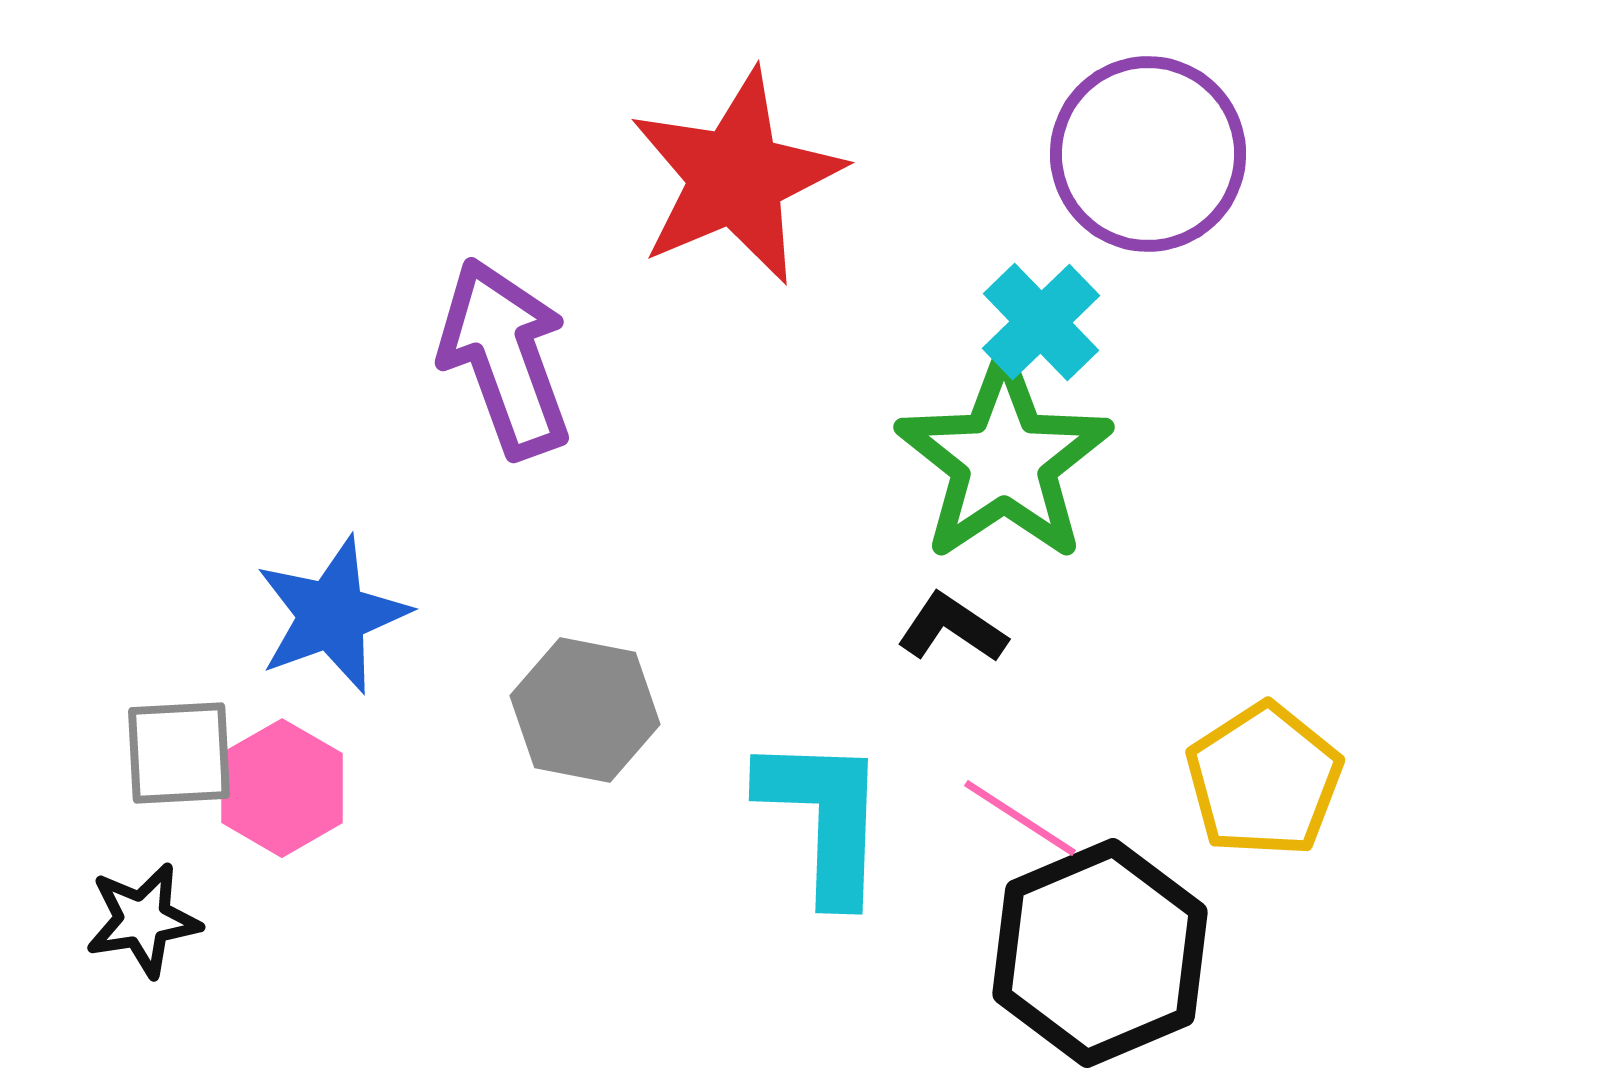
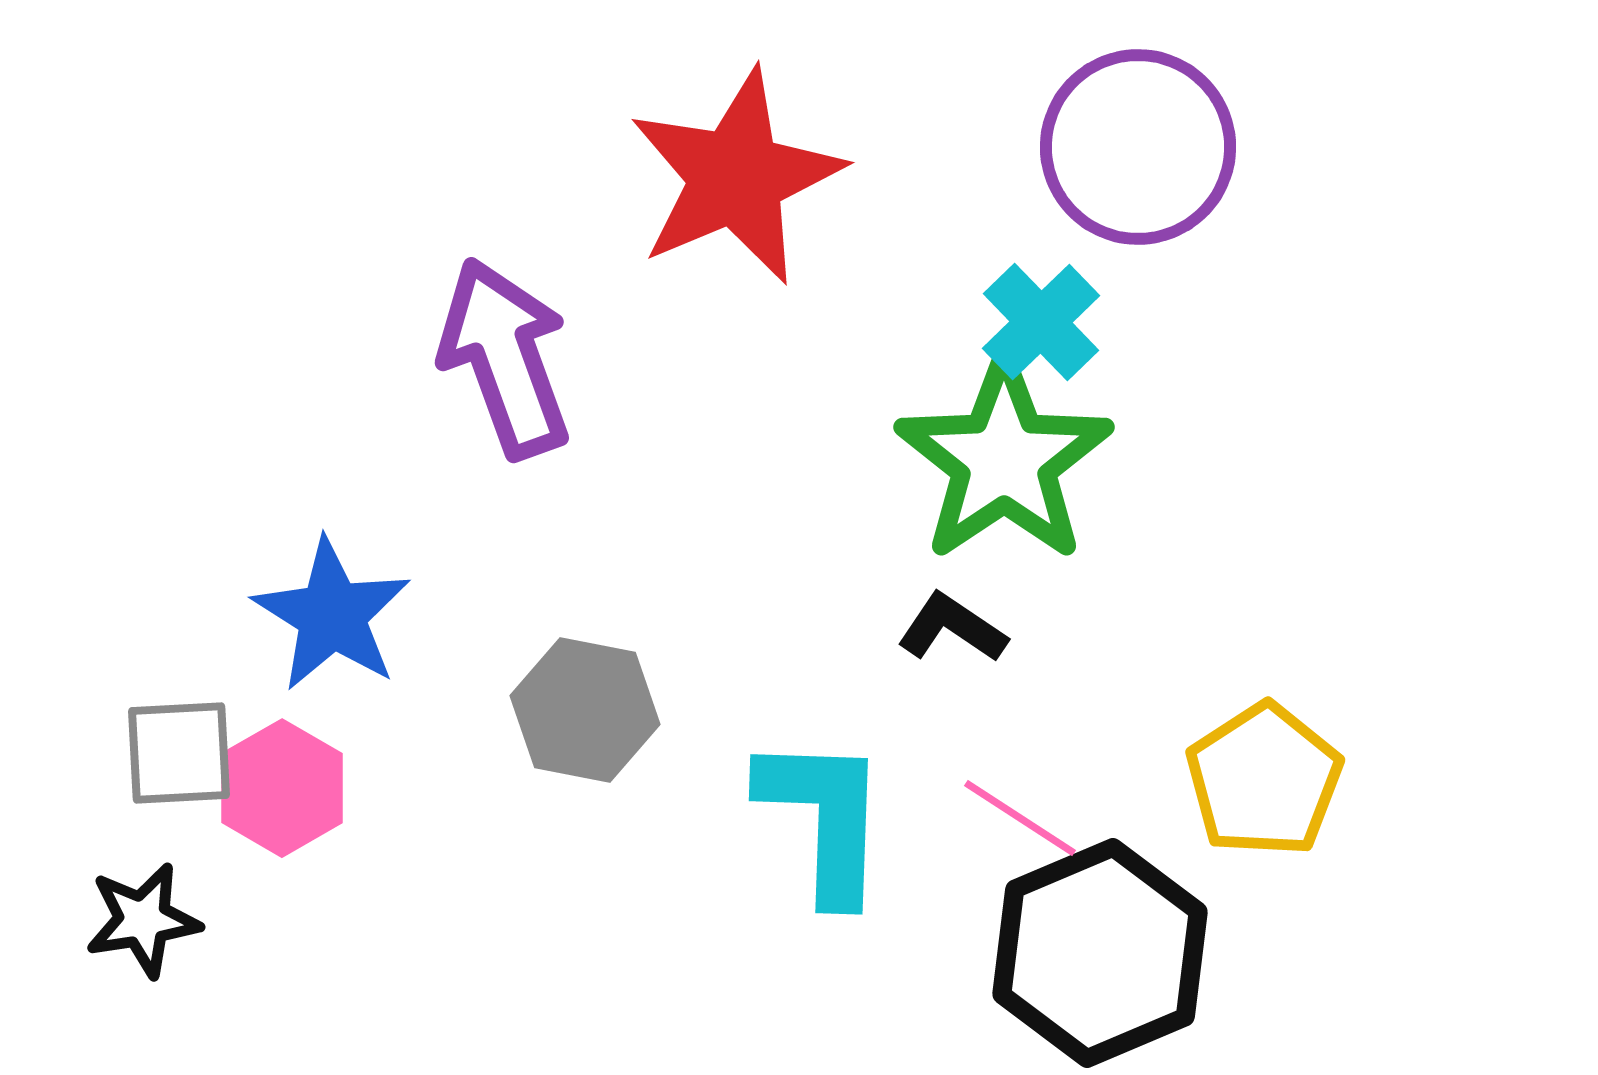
purple circle: moved 10 px left, 7 px up
blue star: rotated 20 degrees counterclockwise
